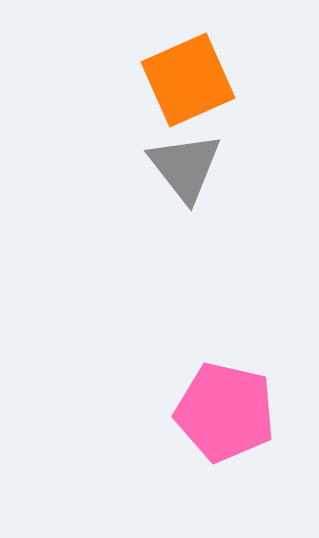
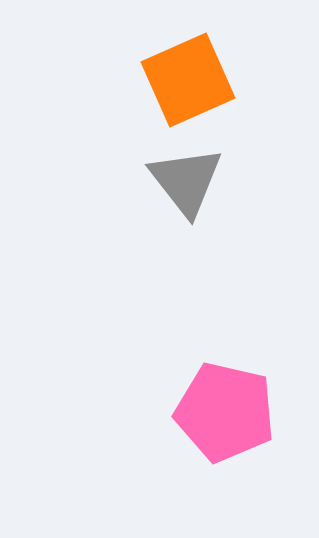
gray triangle: moved 1 px right, 14 px down
